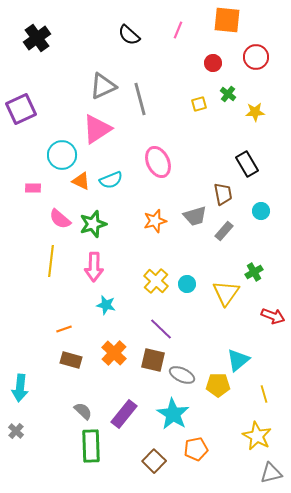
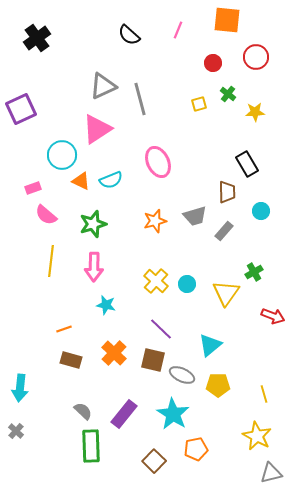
pink rectangle at (33, 188): rotated 21 degrees counterclockwise
brown trapezoid at (223, 194): moved 4 px right, 2 px up; rotated 10 degrees clockwise
pink semicircle at (60, 219): moved 14 px left, 4 px up
cyan triangle at (238, 360): moved 28 px left, 15 px up
